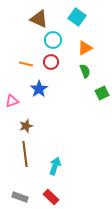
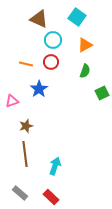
orange triangle: moved 3 px up
green semicircle: rotated 40 degrees clockwise
gray rectangle: moved 4 px up; rotated 21 degrees clockwise
